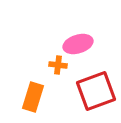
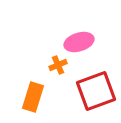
pink ellipse: moved 1 px right, 2 px up
orange cross: rotated 30 degrees counterclockwise
